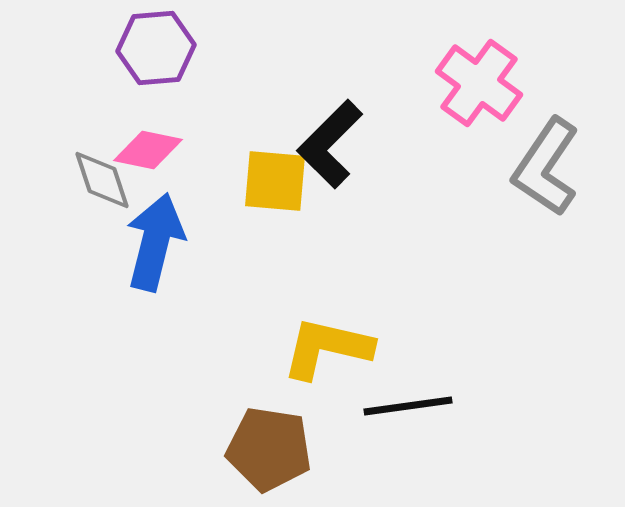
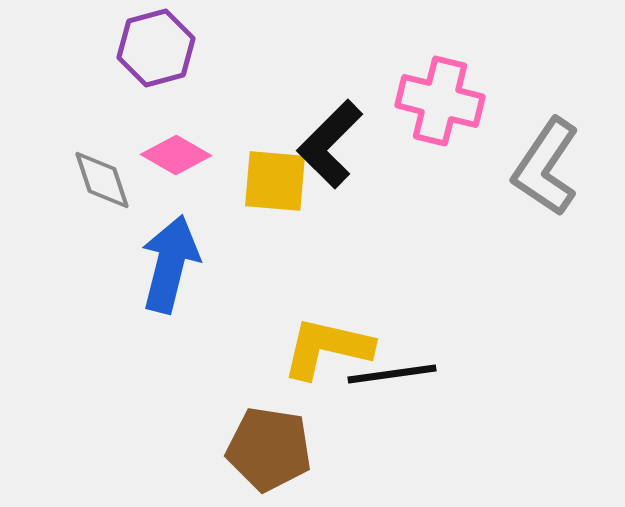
purple hexagon: rotated 10 degrees counterclockwise
pink cross: moved 39 px left, 18 px down; rotated 22 degrees counterclockwise
pink diamond: moved 28 px right, 5 px down; rotated 18 degrees clockwise
blue arrow: moved 15 px right, 22 px down
black line: moved 16 px left, 32 px up
